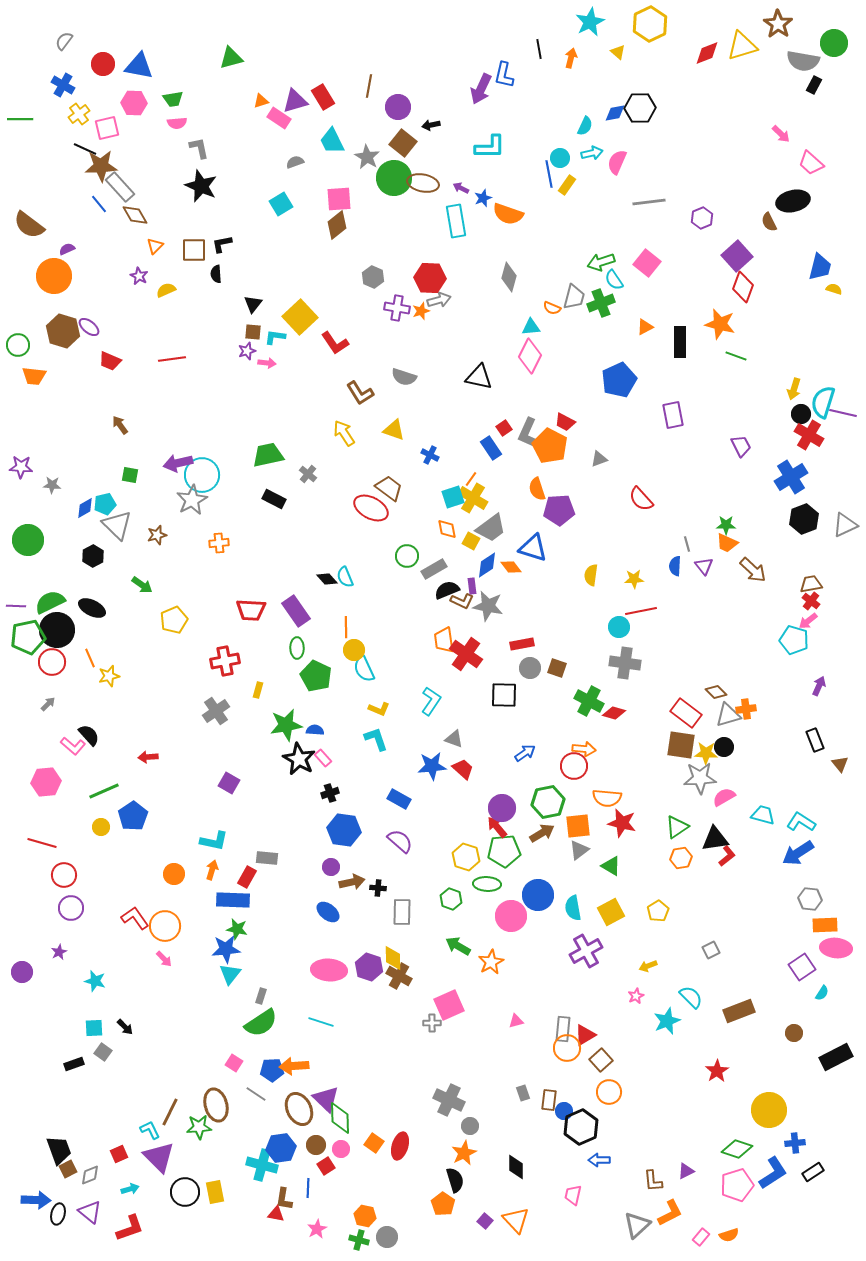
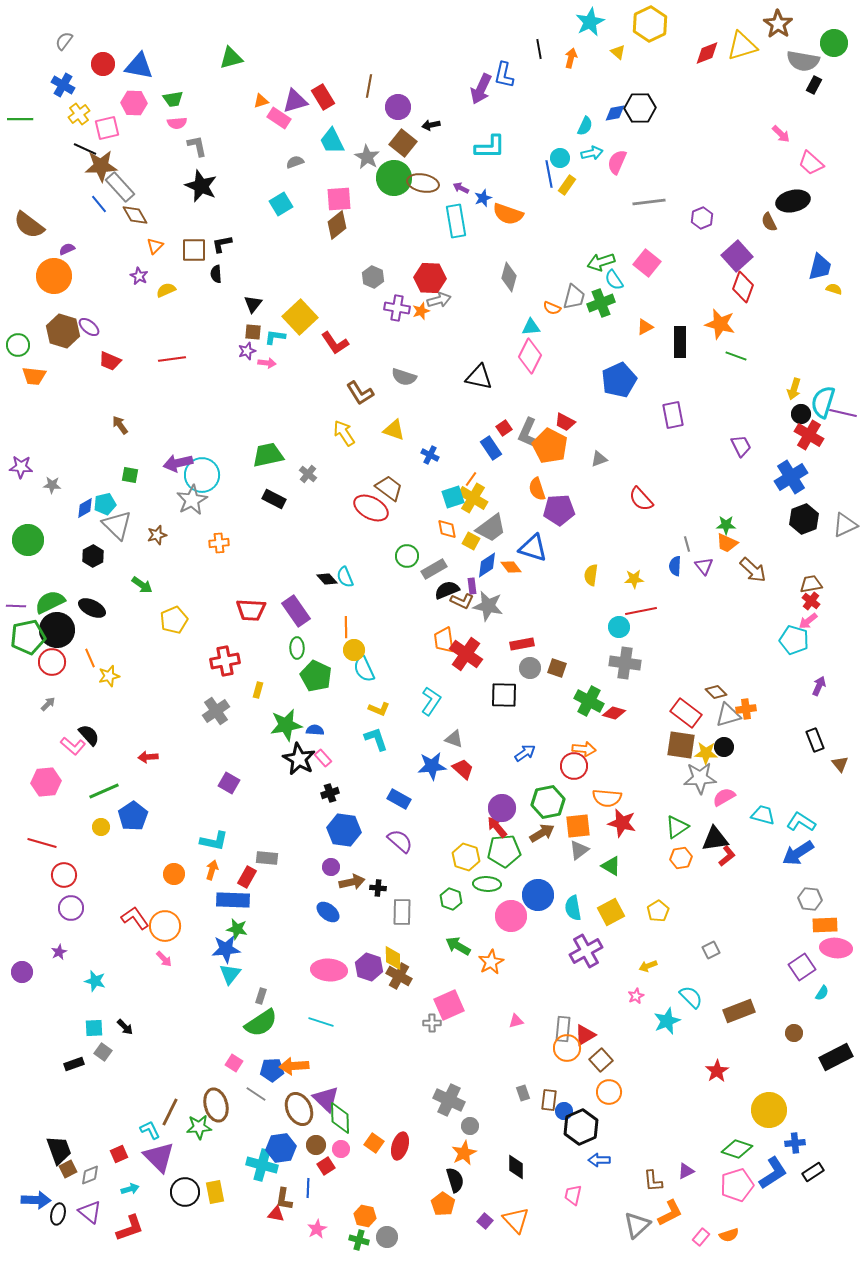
gray L-shape at (199, 148): moved 2 px left, 2 px up
